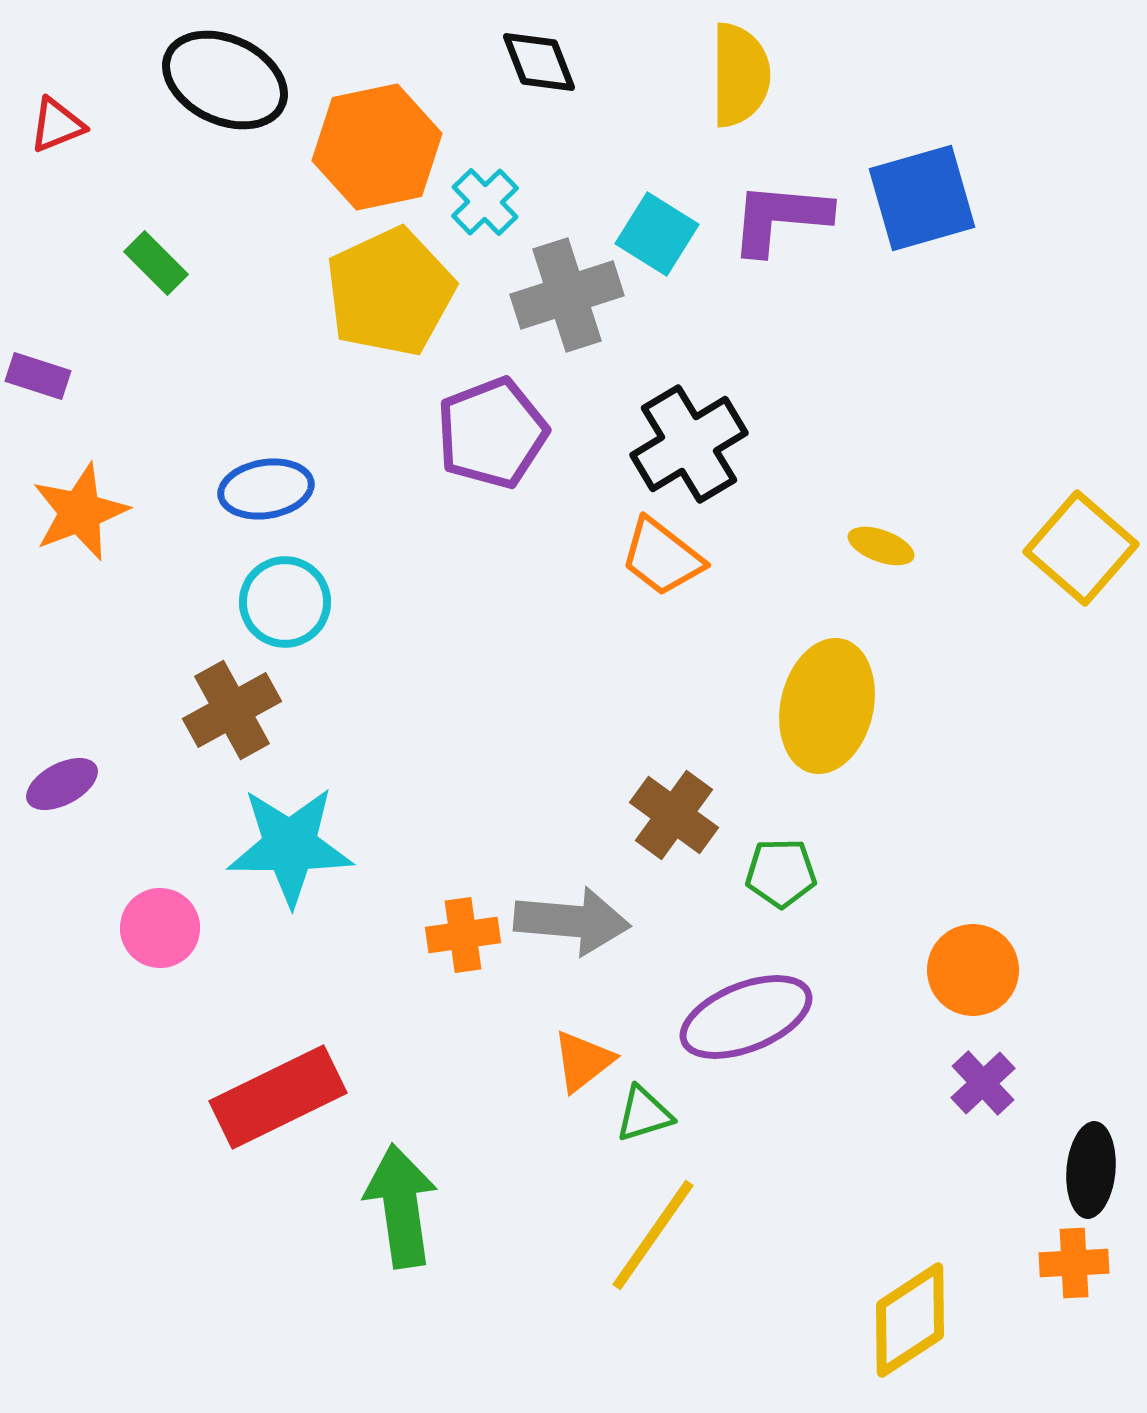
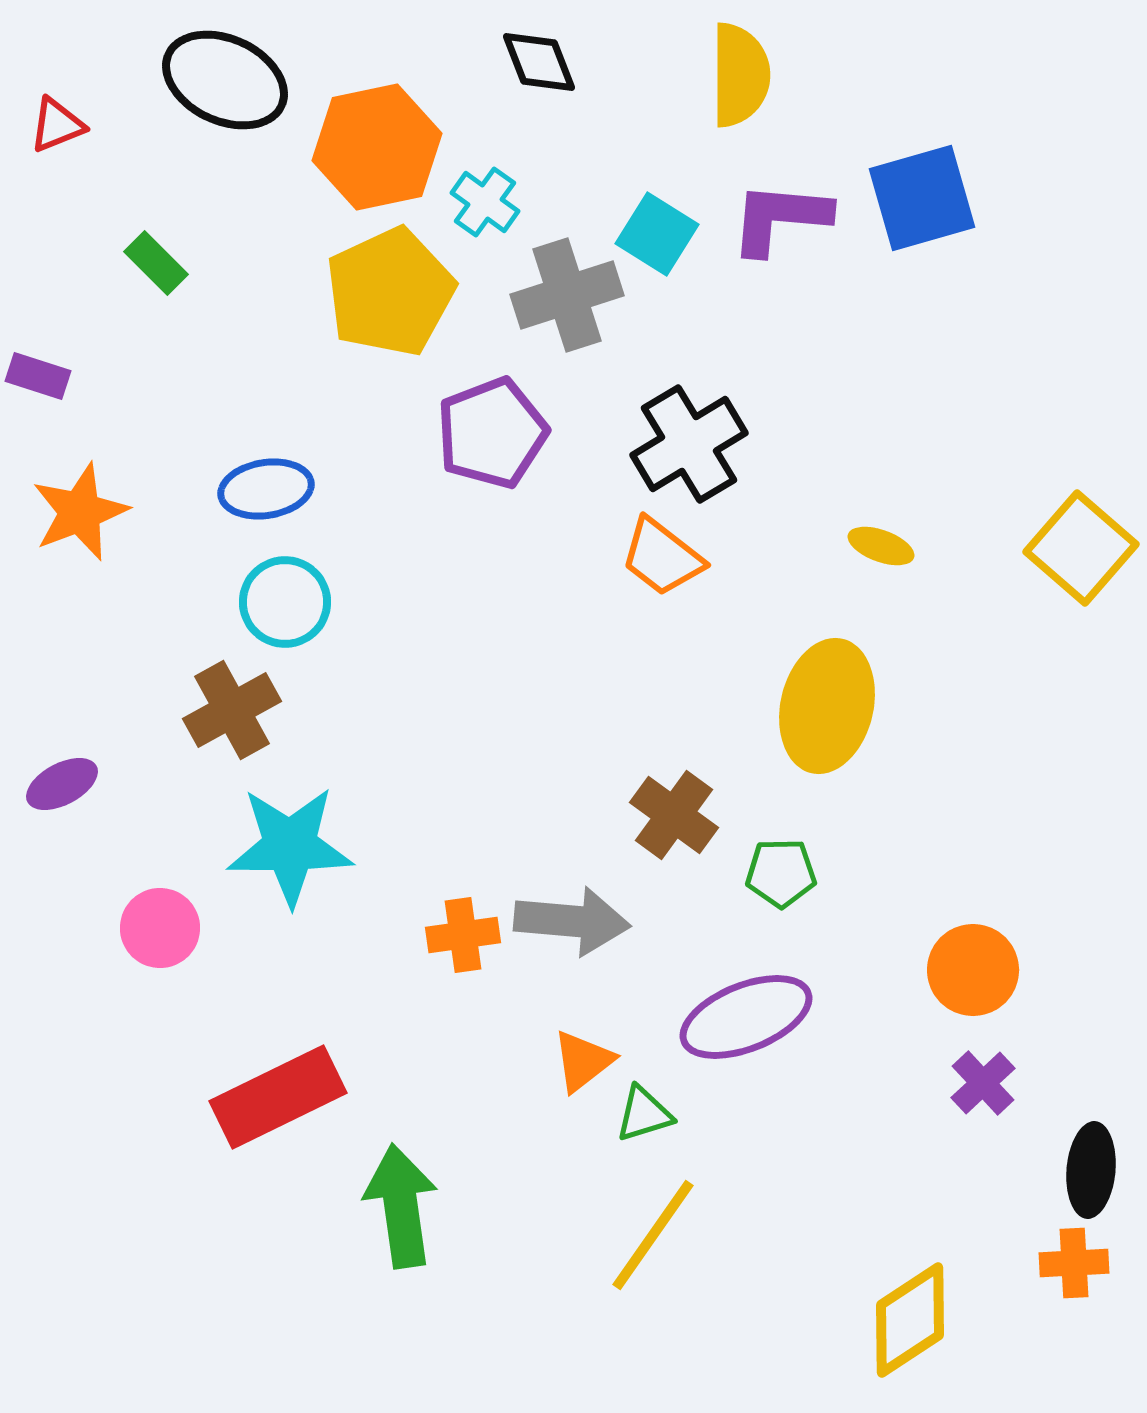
cyan cross at (485, 202): rotated 10 degrees counterclockwise
